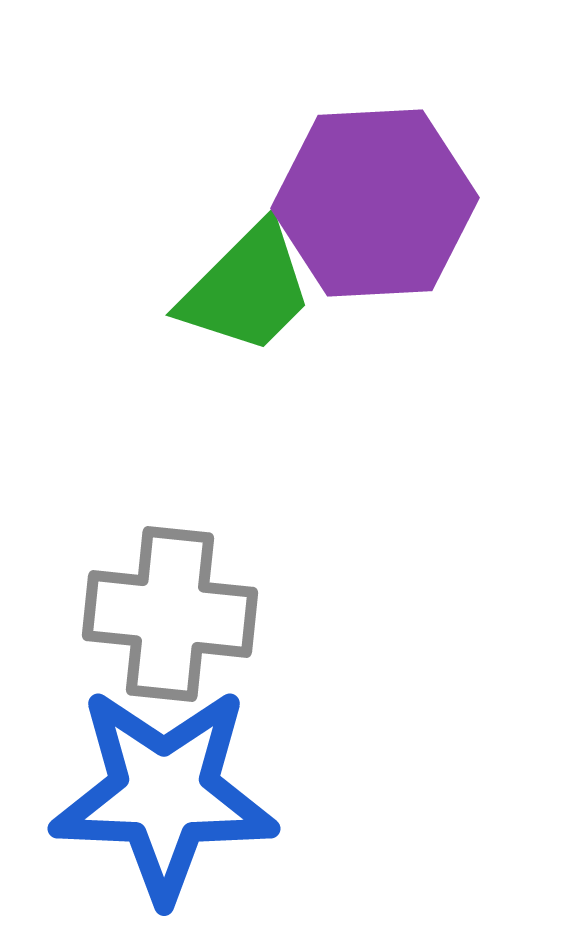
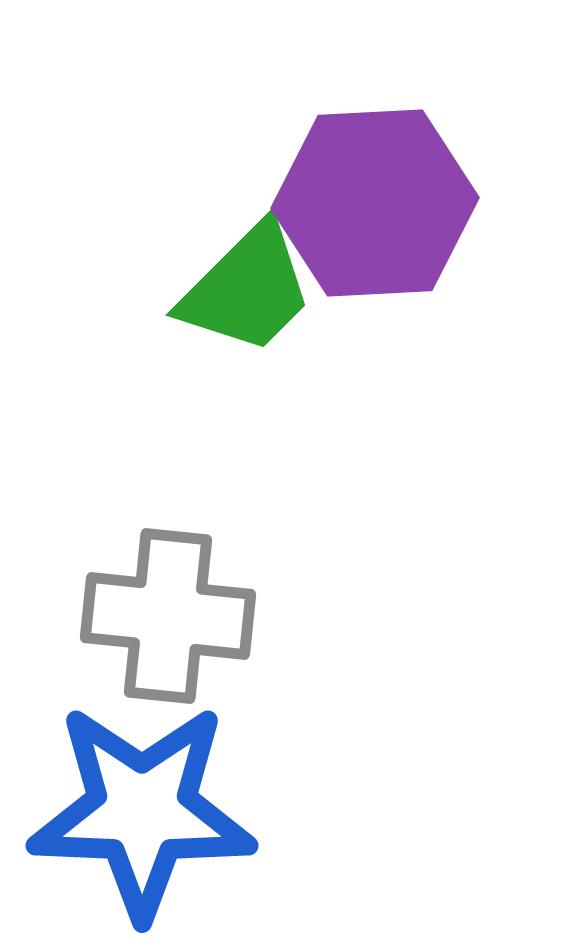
gray cross: moved 2 px left, 2 px down
blue star: moved 22 px left, 17 px down
